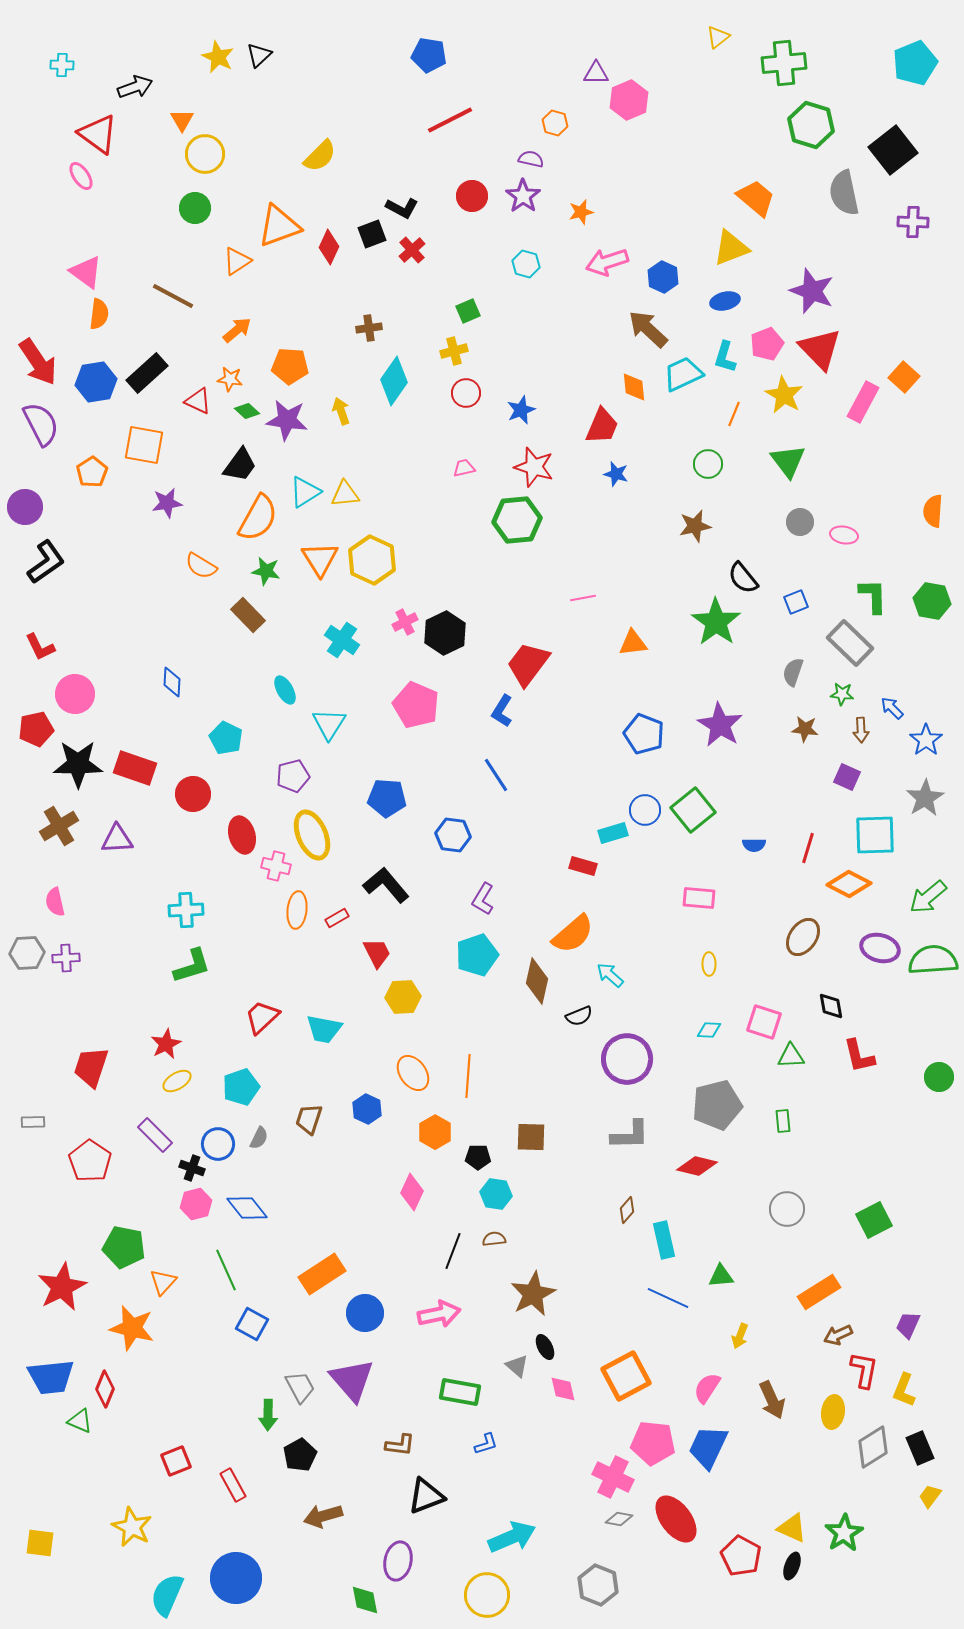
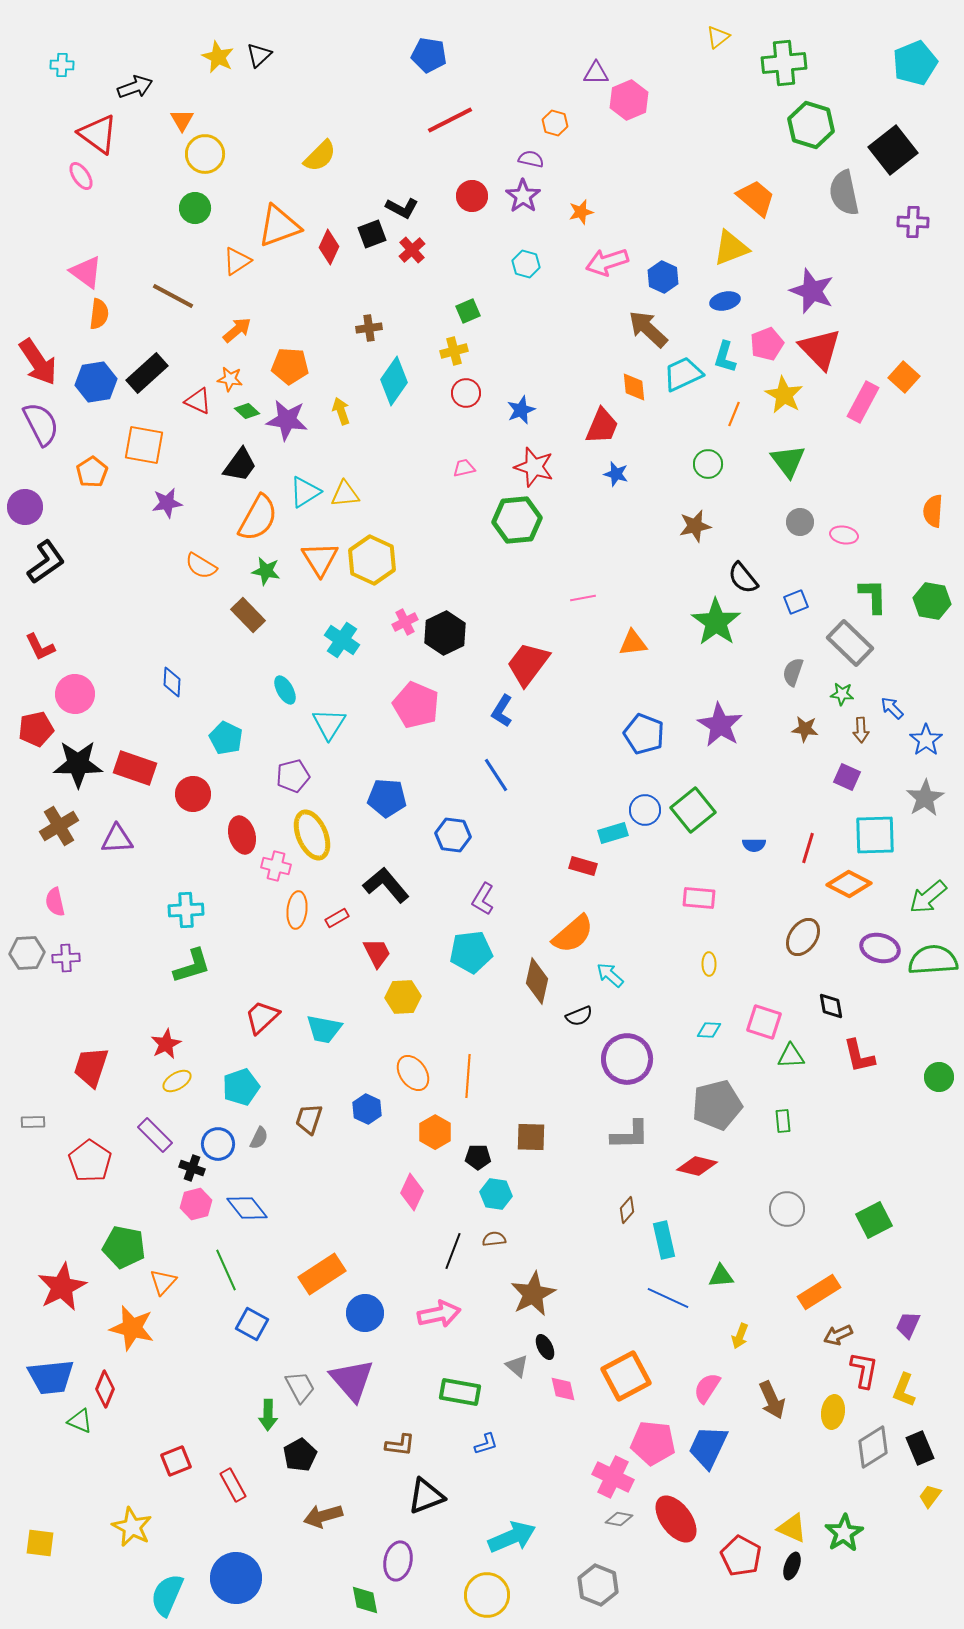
cyan pentagon at (477, 955): moved 6 px left, 3 px up; rotated 12 degrees clockwise
